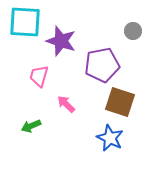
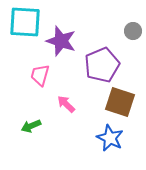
purple pentagon: rotated 12 degrees counterclockwise
pink trapezoid: moved 1 px right, 1 px up
